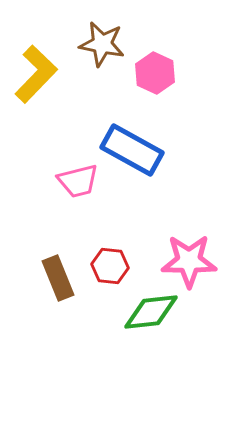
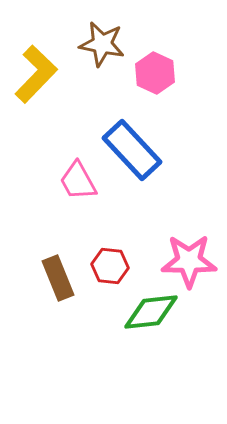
blue rectangle: rotated 18 degrees clockwise
pink trapezoid: rotated 75 degrees clockwise
